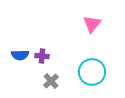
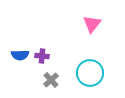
cyan circle: moved 2 px left, 1 px down
gray cross: moved 1 px up
